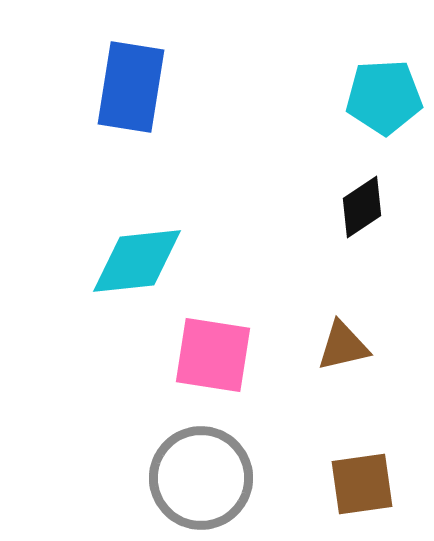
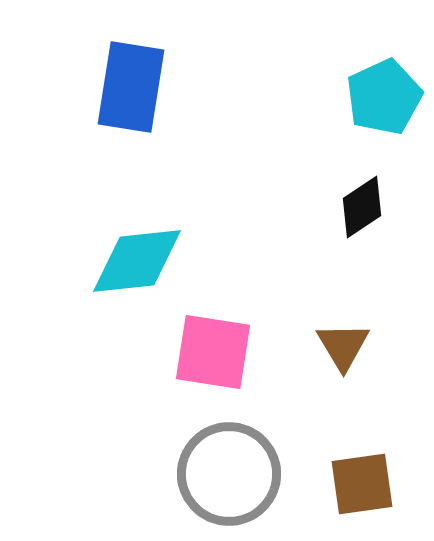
cyan pentagon: rotated 22 degrees counterclockwise
brown triangle: rotated 48 degrees counterclockwise
pink square: moved 3 px up
gray circle: moved 28 px right, 4 px up
